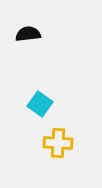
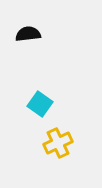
yellow cross: rotated 28 degrees counterclockwise
